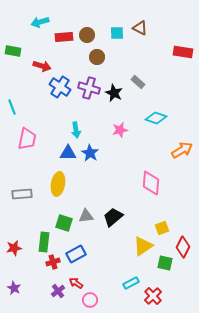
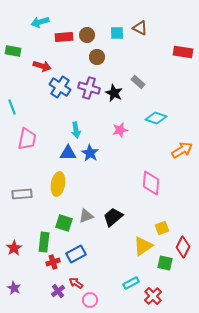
gray triangle at (86, 216): rotated 14 degrees counterclockwise
red star at (14, 248): rotated 21 degrees counterclockwise
